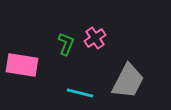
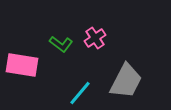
green L-shape: moved 5 px left; rotated 105 degrees clockwise
gray trapezoid: moved 2 px left
cyan line: rotated 64 degrees counterclockwise
